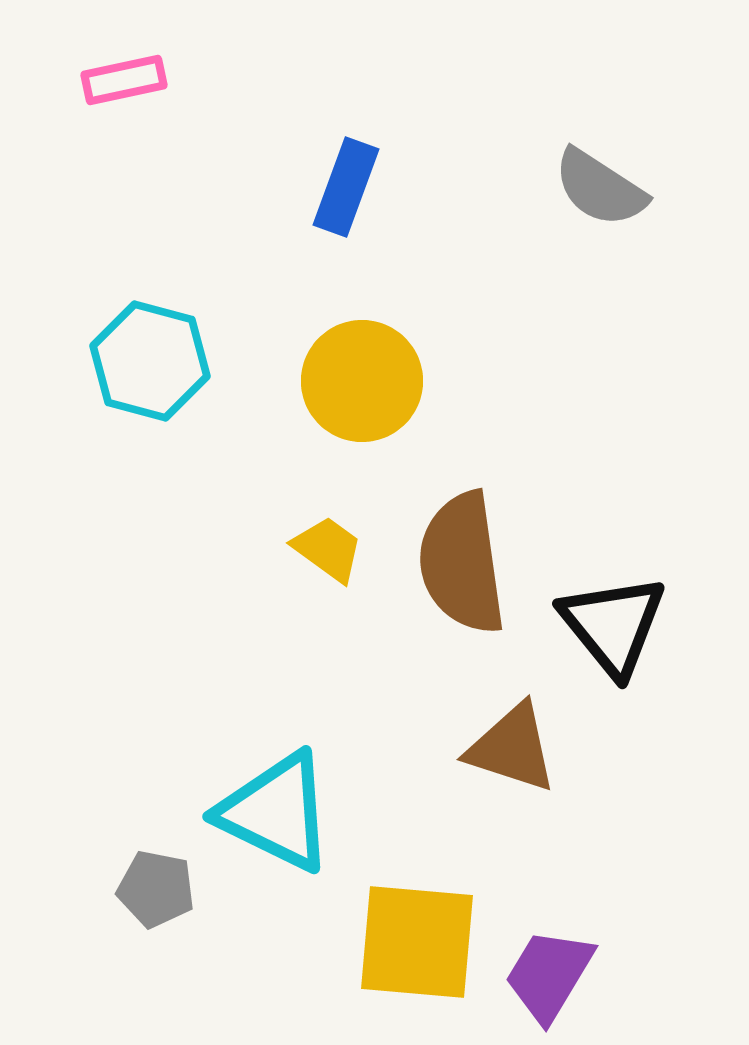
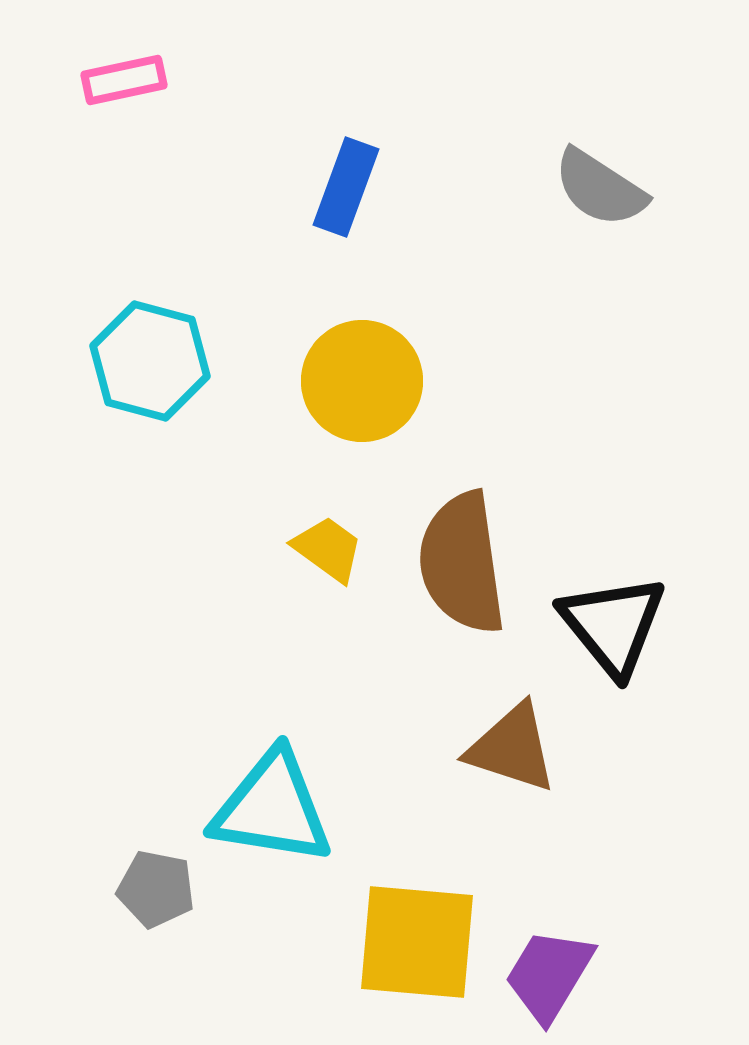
cyan triangle: moved 4 px left, 4 px up; rotated 17 degrees counterclockwise
